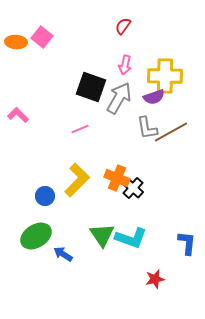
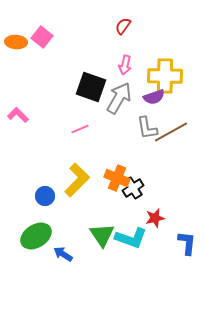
black cross: rotated 15 degrees clockwise
red star: moved 61 px up
